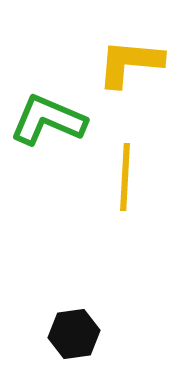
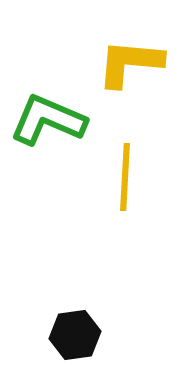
black hexagon: moved 1 px right, 1 px down
